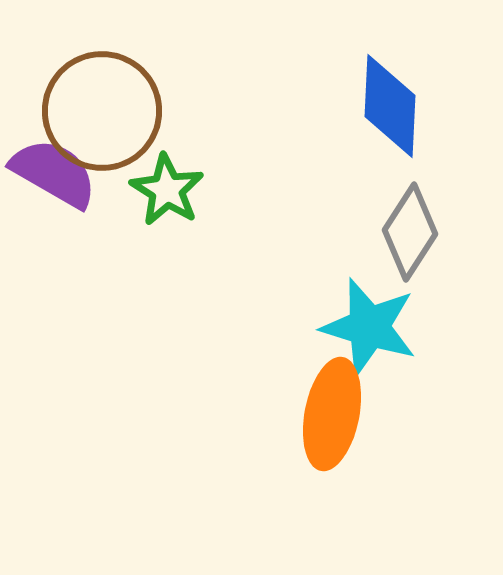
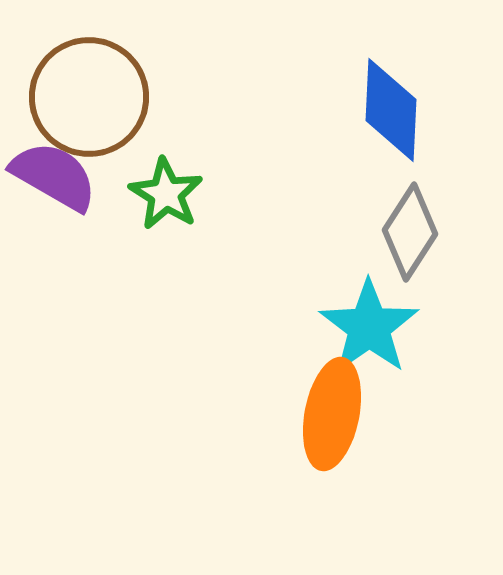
blue diamond: moved 1 px right, 4 px down
brown circle: moved 13 px left, 14 px up
purple semicircle: moved 3 px down
green star: moved 1 px left, 4 px down
cyan star: rotated 20 degrees clockwise
